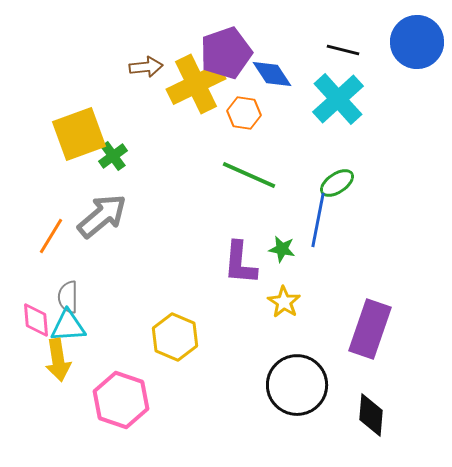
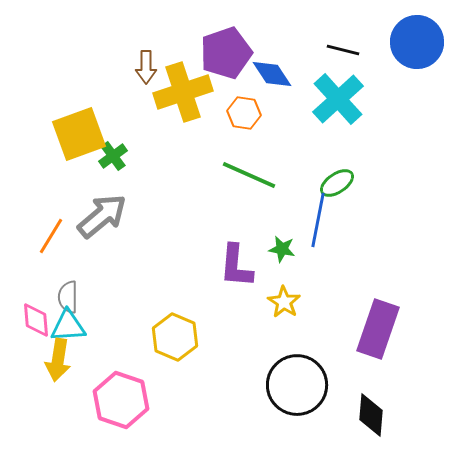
brown arrow: rotated 96 degrees clockwise
yellow cross: moved 13 px left, 8 px down; rotated 8 degrees clockwise
purple L-shape: moved 4 px left, 3 px down
purple rectangle: moved 8 px right
yellow arrow: rotated 18 degrees clockwise
